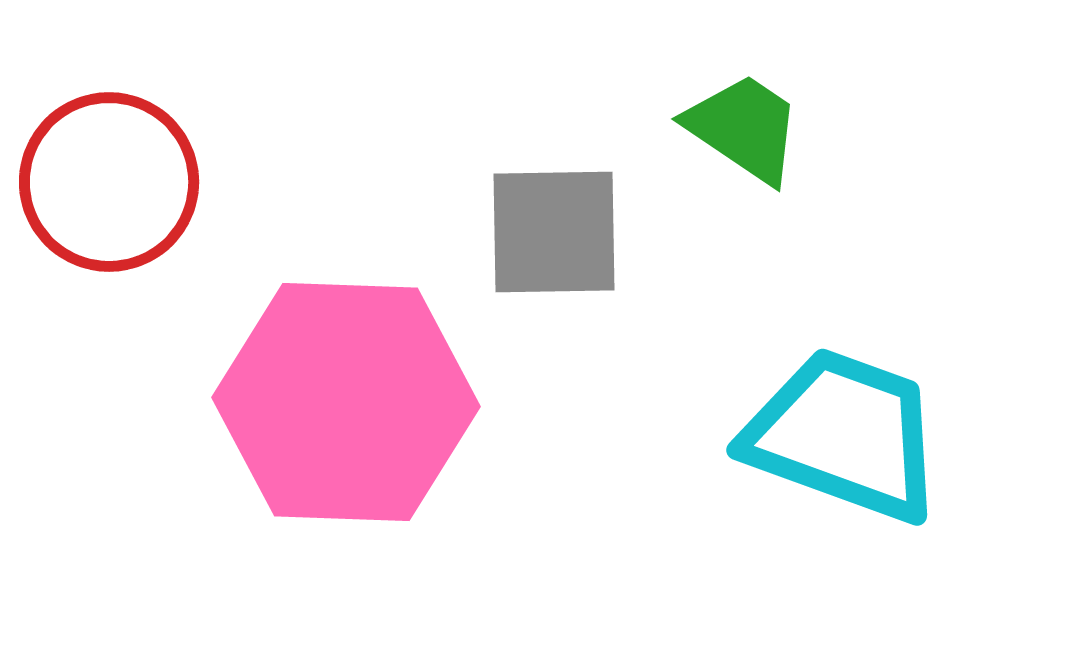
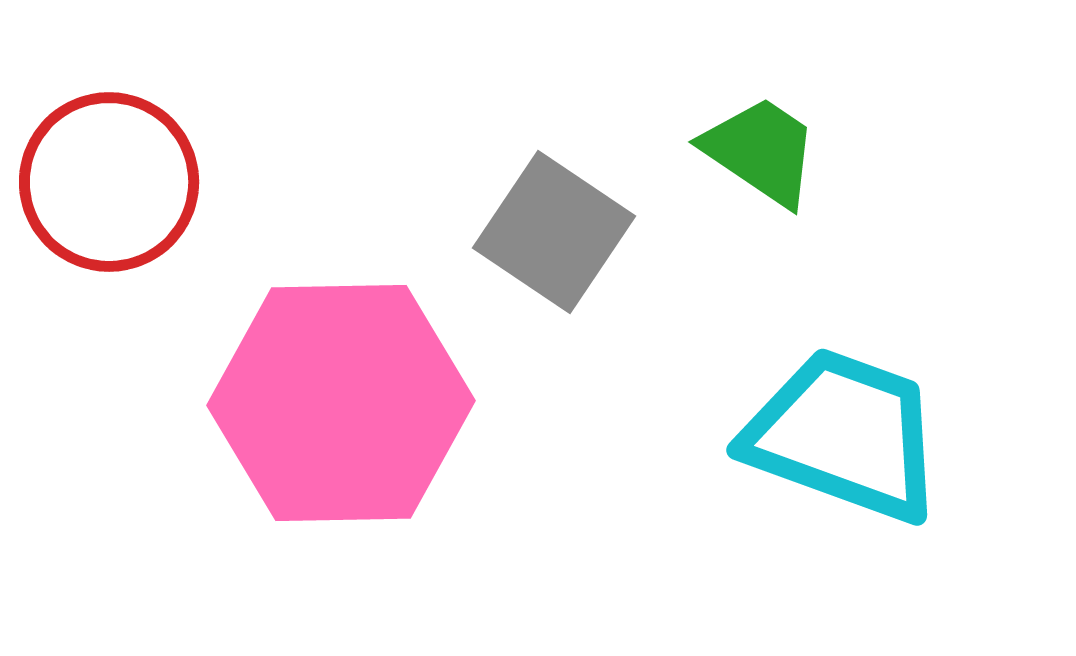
green trapezoid: moved 17 px right, 23 px down
gray square: rotated 35 degrees clockwise
pink hexagon: moved 5 px left, 1 px down; rotated 3 degrees counterclockwise
